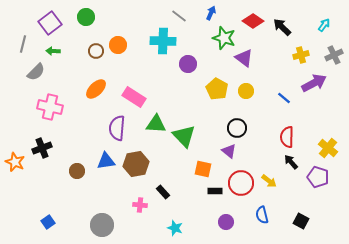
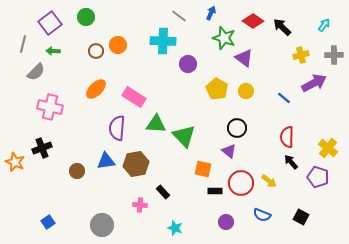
gray cross at (334, 55): rotated 24 degrees clockwise
blue semicircle at (262, 215): rotated 54 degrees counterclockwise
black square at (301, 221): moved 4 px up
